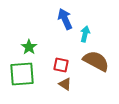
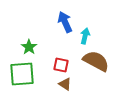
blue arrow: moved 3 px down
cyan arrow: moved 2 px down
